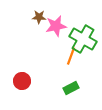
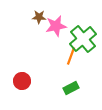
green cross: rotated 20 degrees clockwise
